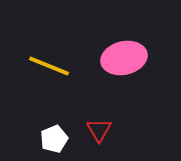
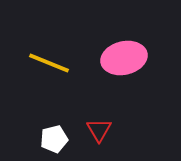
yellow line: moved 3 px up
white pentagon: rotated 8 degrees clockwise
